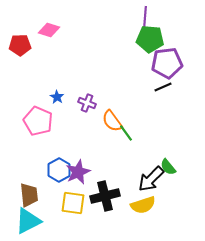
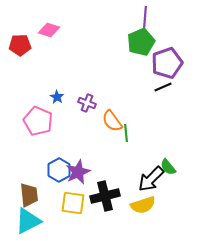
green pentagon: moved 9 px left, 3 px down; rotated 28 degrees counterclockwise
purple pentagon: rotated 12 degrees counterclockwise
green line: rotated 30 degrees clockwise
